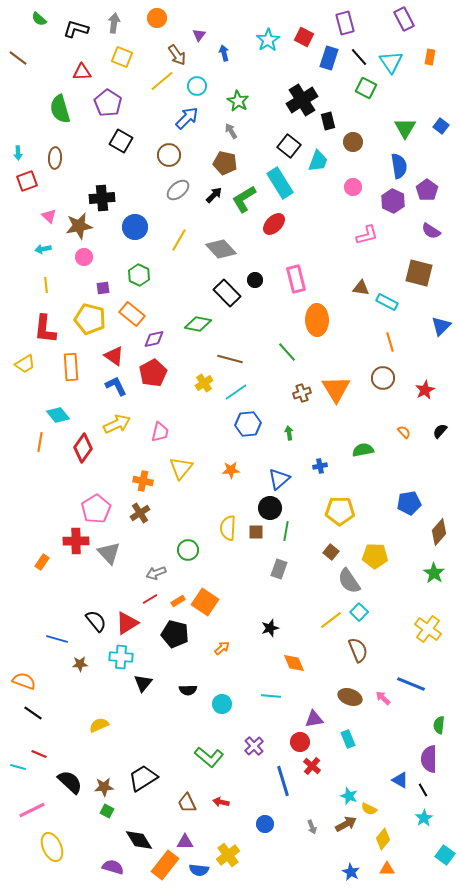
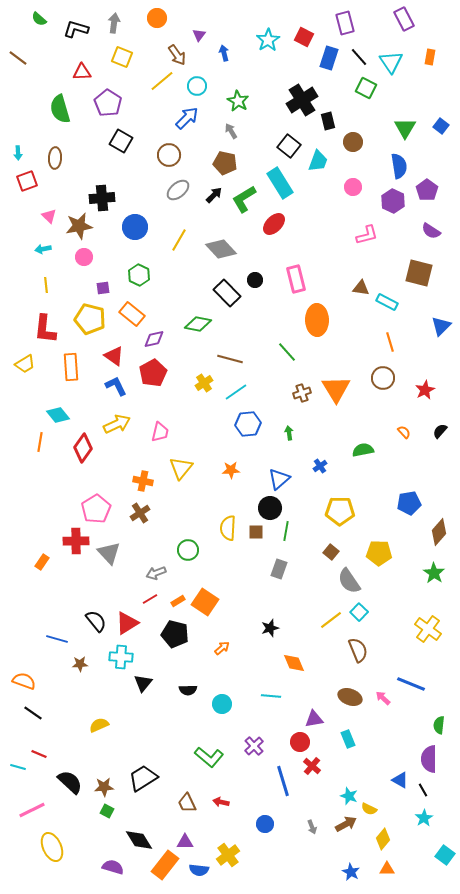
blue cross at (320, 466): rotated 24 degrees counterclockwise
yellow pentagon at (375, 556): moved 4 px right, 3 px up
